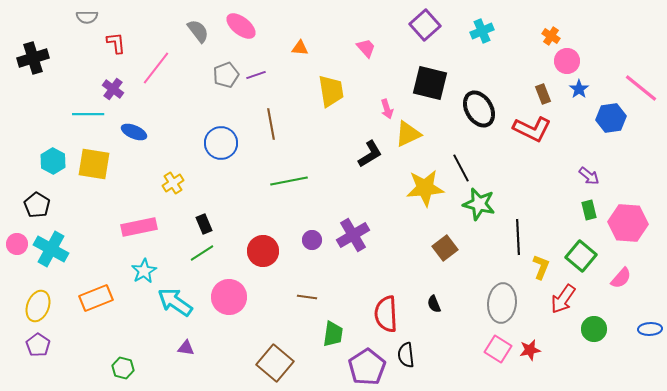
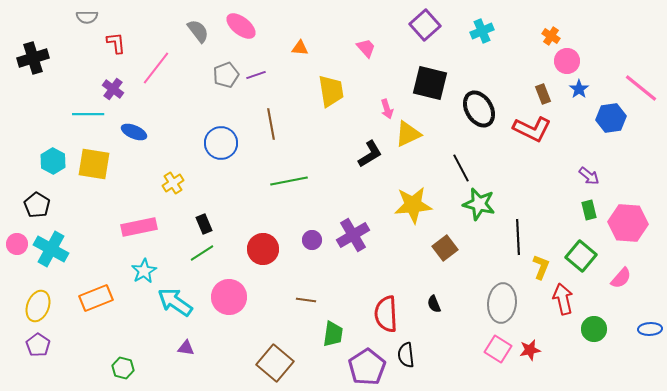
yellow star at (425, 188): moved 12 px left, 17 px down
red circle at (263, 251): moved 2 px up
brown line at (307, 297): moved 1 px left, 3 px down
red arrow at (563, 299): rotated 132 degrees clockwise
